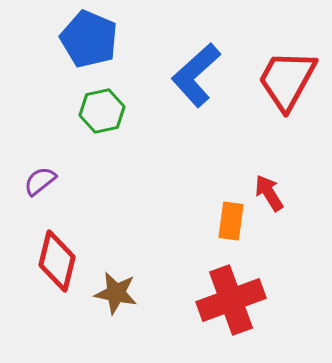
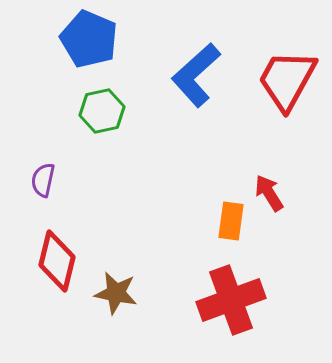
purple semicircle: moved 3 px right, 1 px up; rotated 40 degrees counterclockwise
